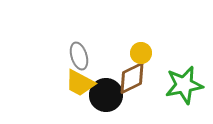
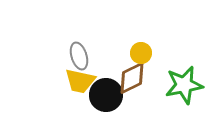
yellow trapezoid: moved 2 px up; rotated 16 degrees counterclockwise
